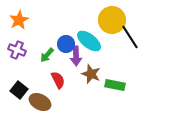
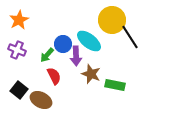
blue circle: moved 3 px left
red semicircle: moved 4 px left, 4 px up
brown ellipse: moved 1 px right, 2 px up
